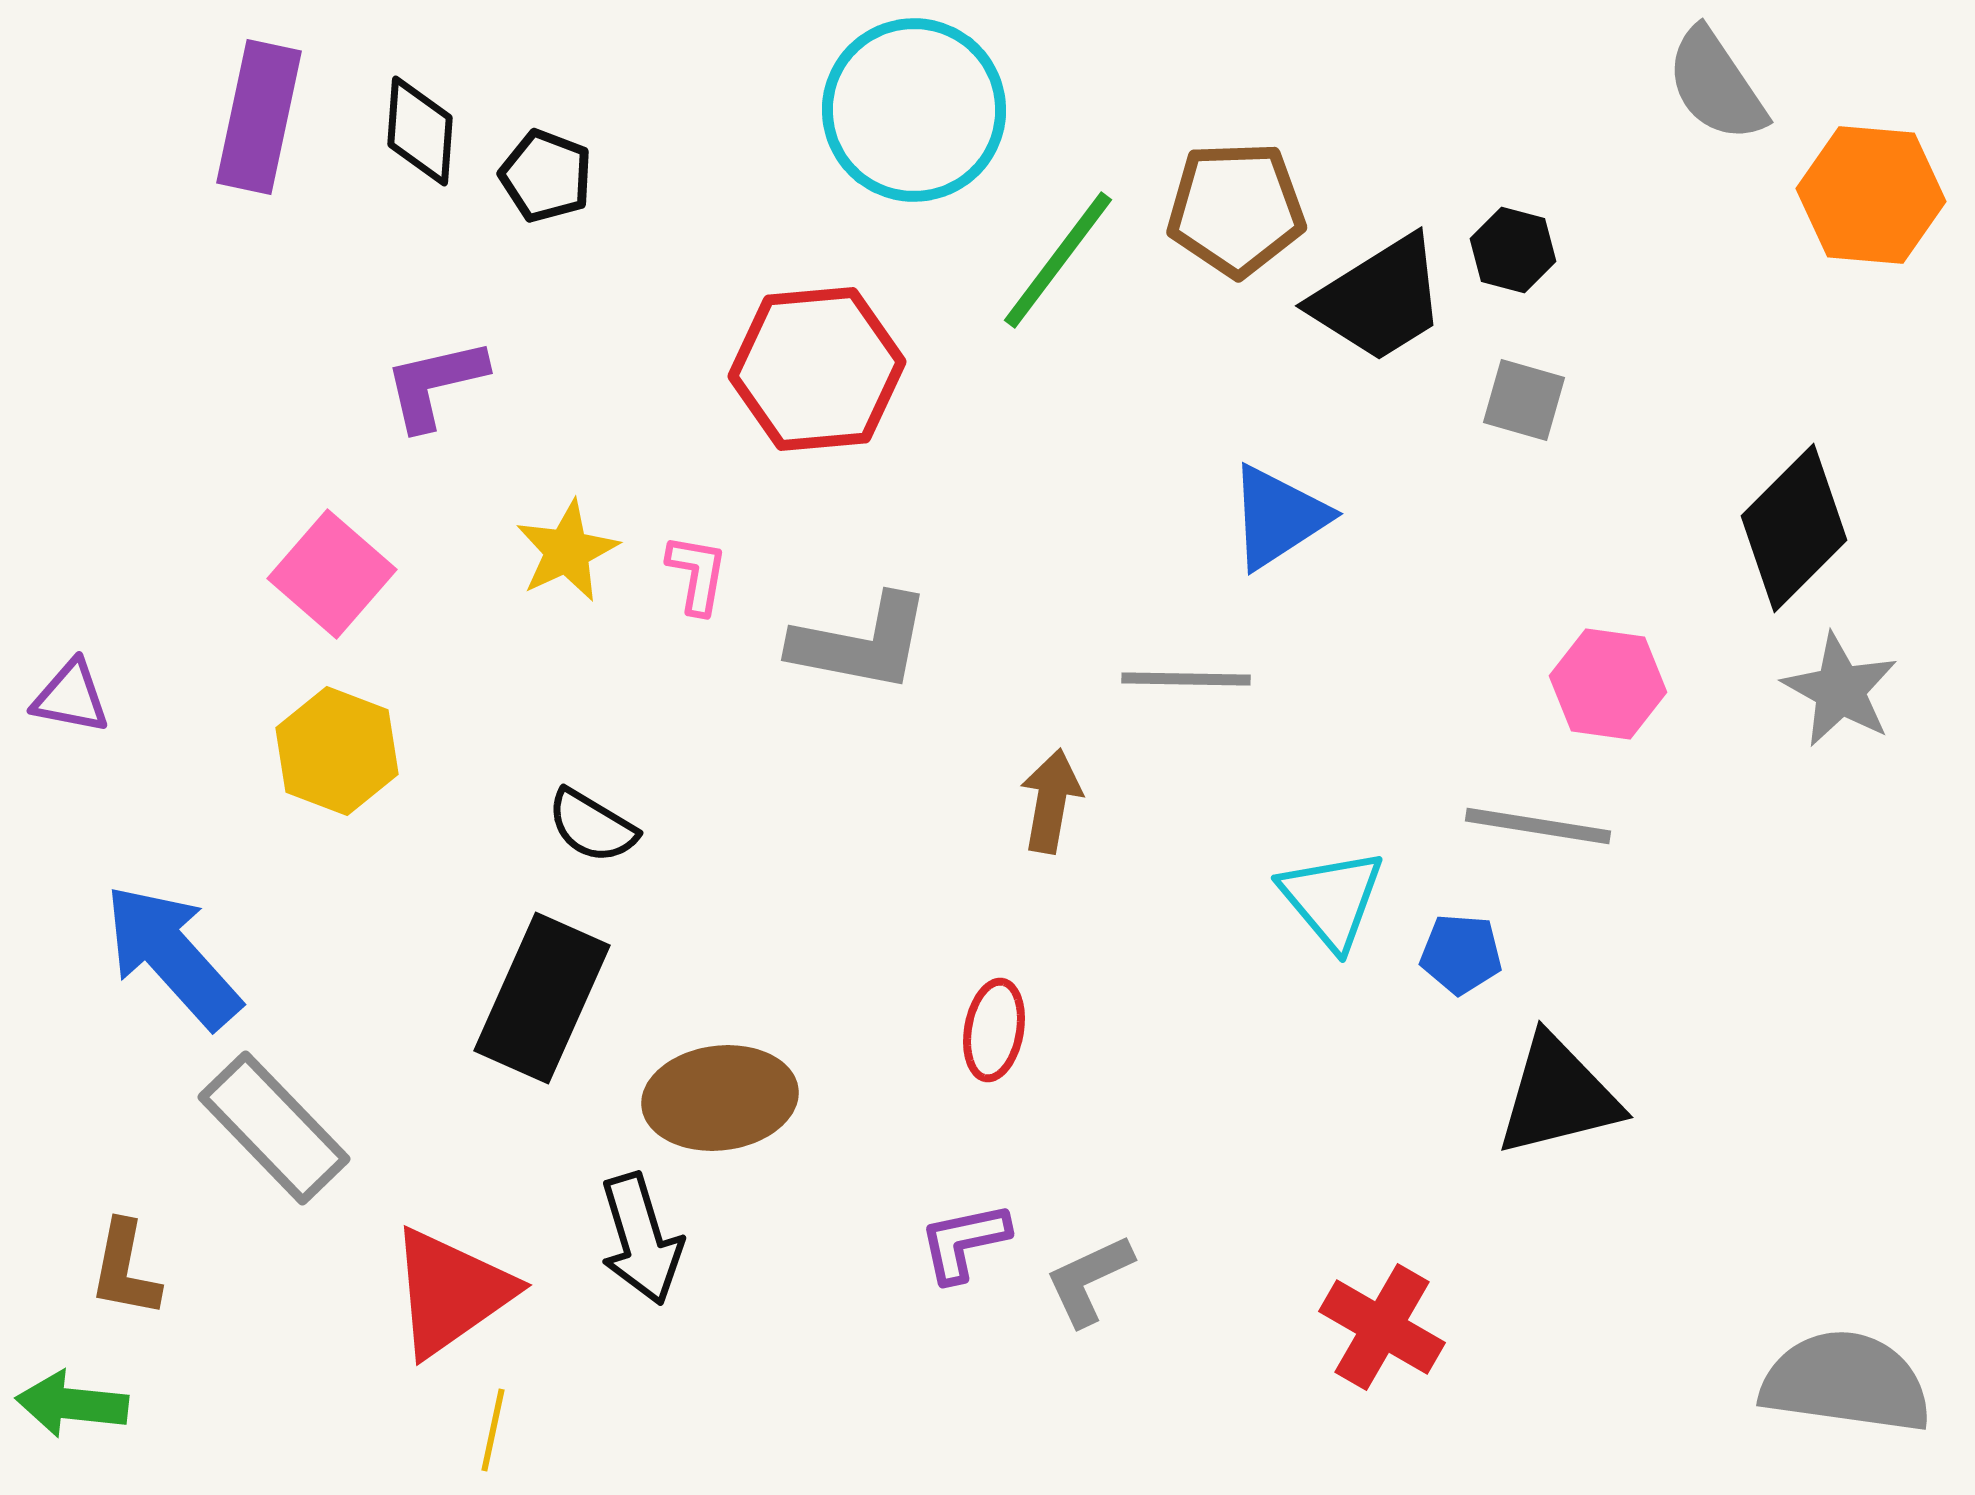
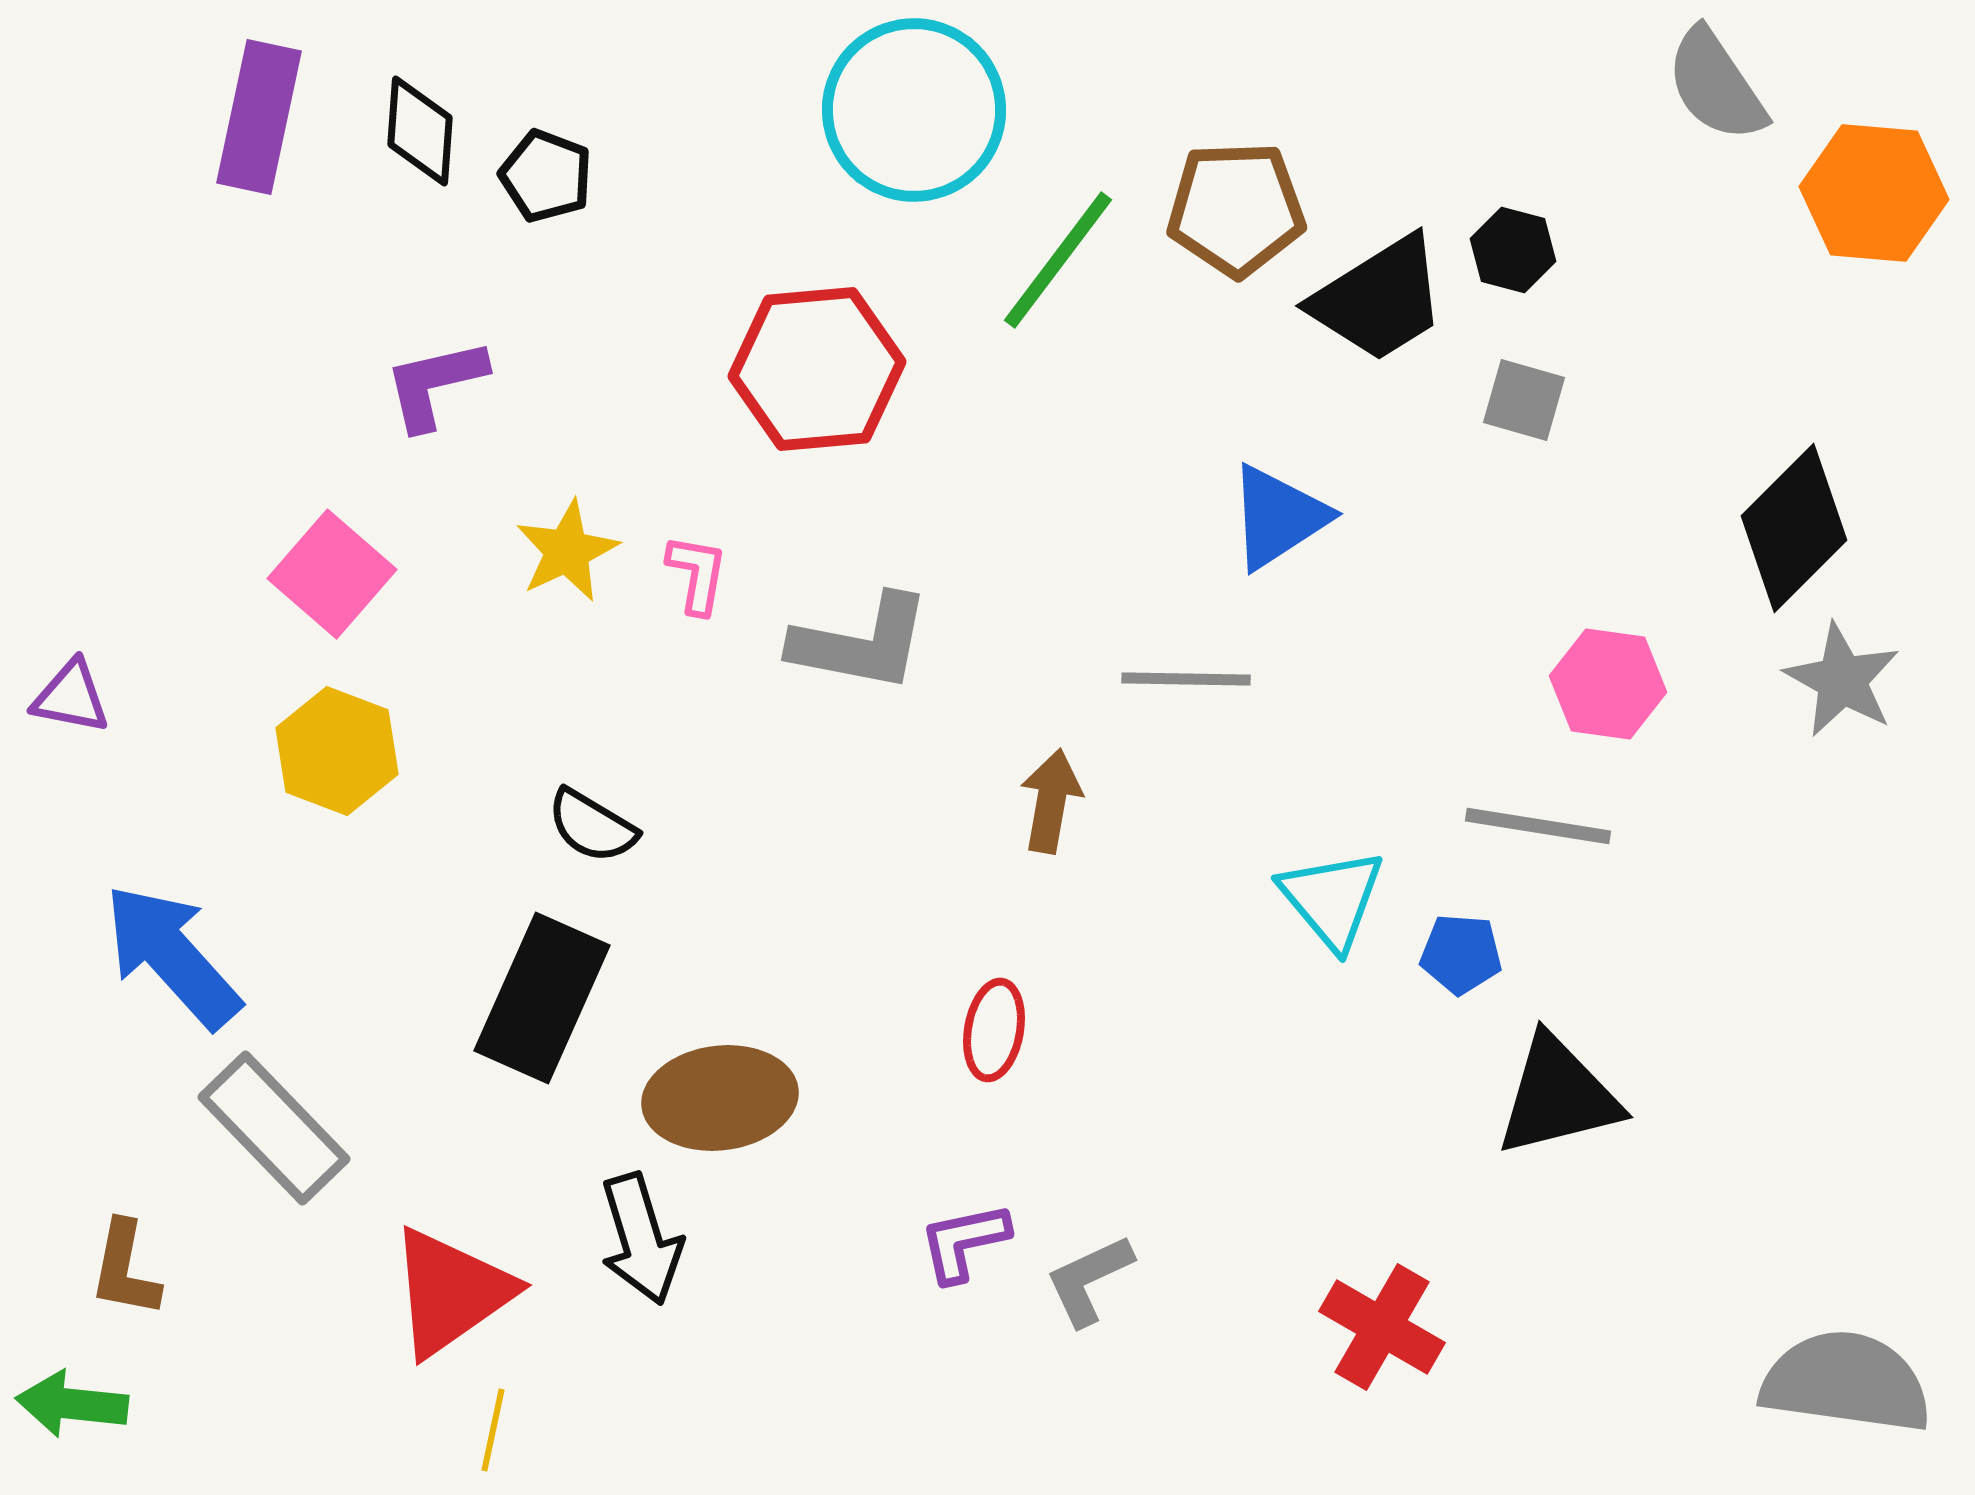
orange hexagon at (1871, 195): moved 3 px right, 2 px up
gray star at (1840, 690): moved 2 px right, 10 px up
